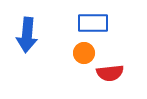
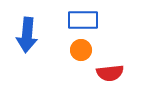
blue rectangle: moved 10 px left, 3 px up
orange circle: moved 3 px left, 3 px up
